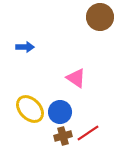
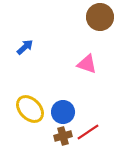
blue arrow: rotated 42 degrees counterclockwise
pink triangle: moved 11 px right, 14 px up; rotated 15 degrees counterclockwise
blue circle: moved 3 px right
red line: moved 1 px up
